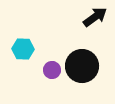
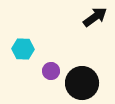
black circle: moved 17 px down
purple circle: moved 1 px left, 1 px down
